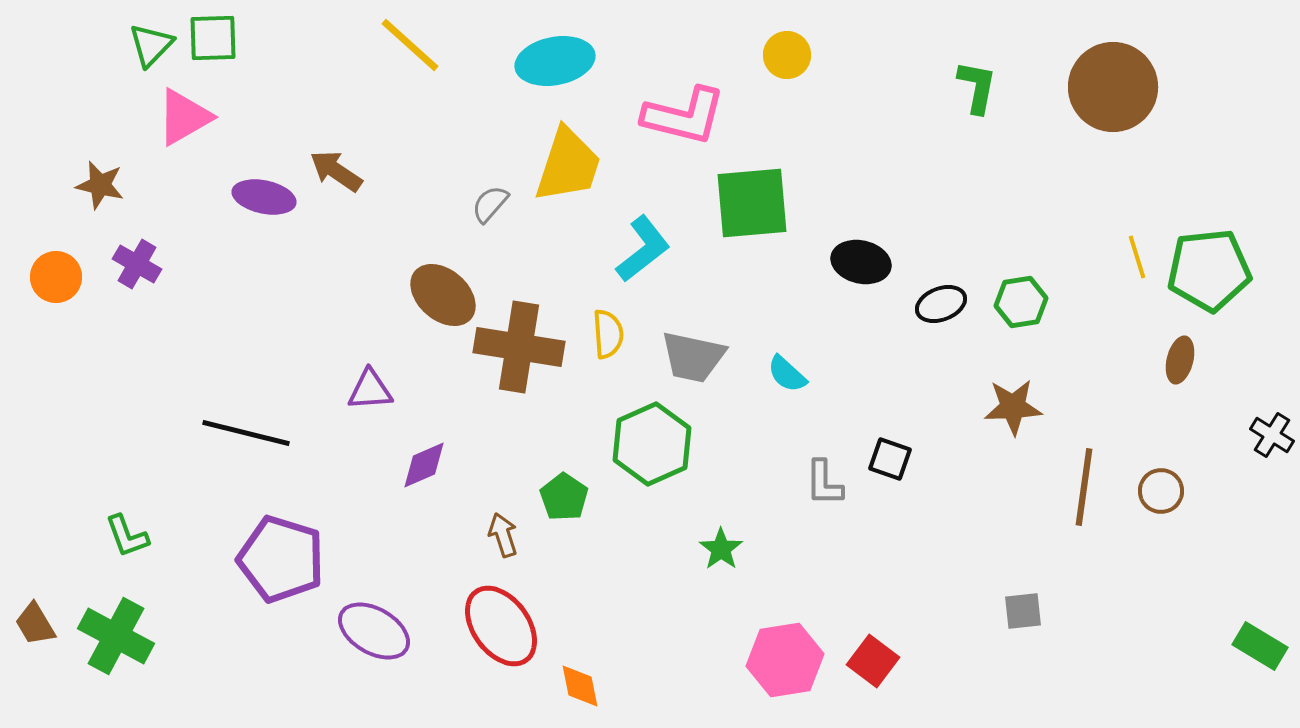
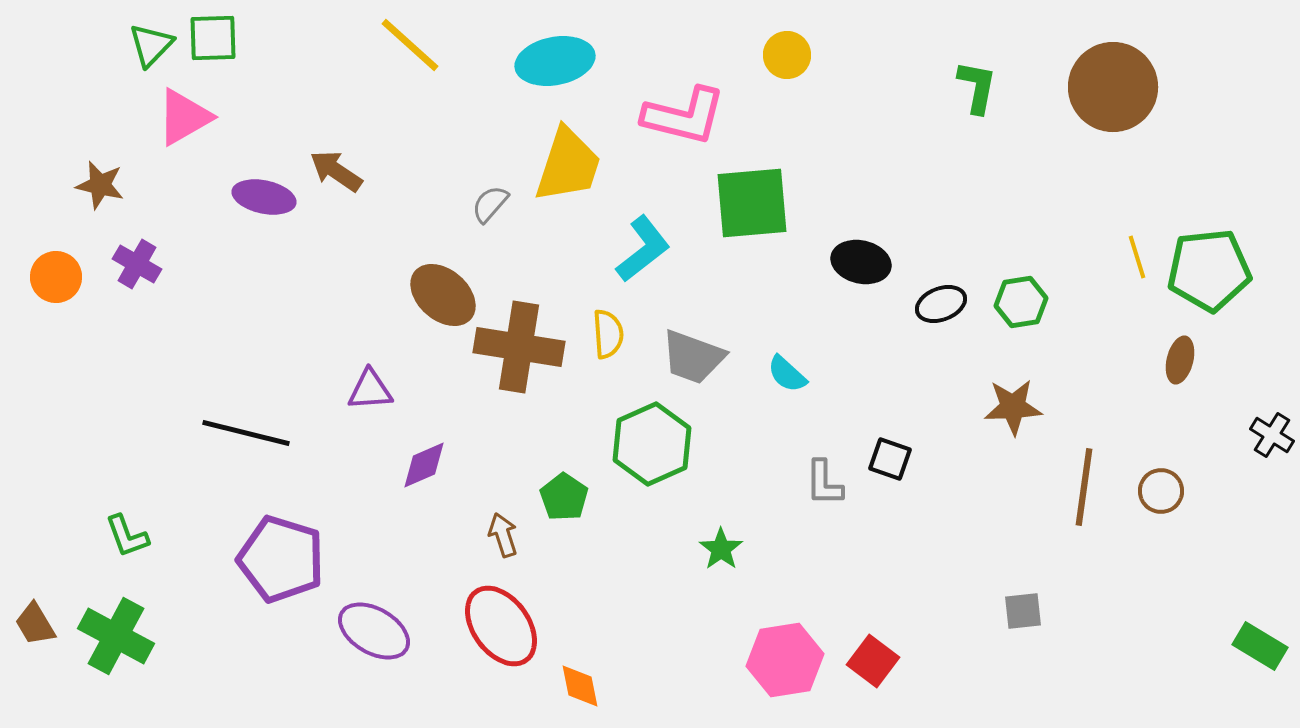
gray trapezoid at (693, 357): rotated 8 degrees clockwise
